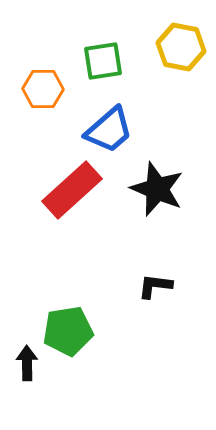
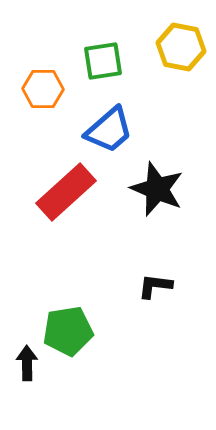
red rectangle: moved 6 px left, 2 px down
